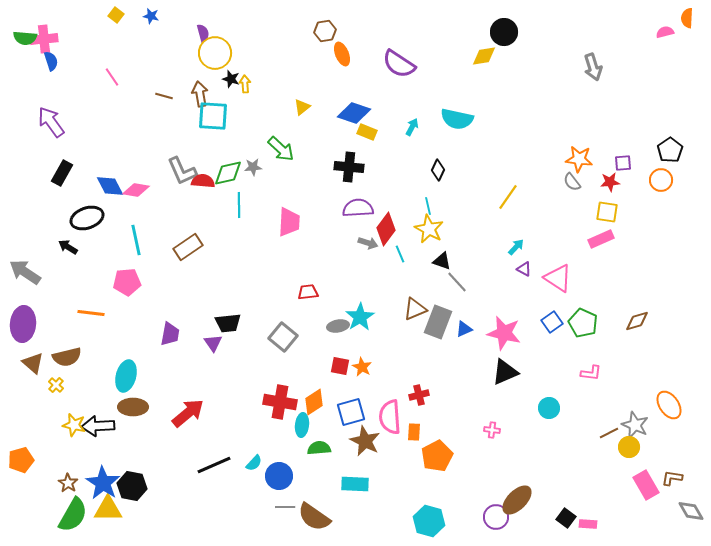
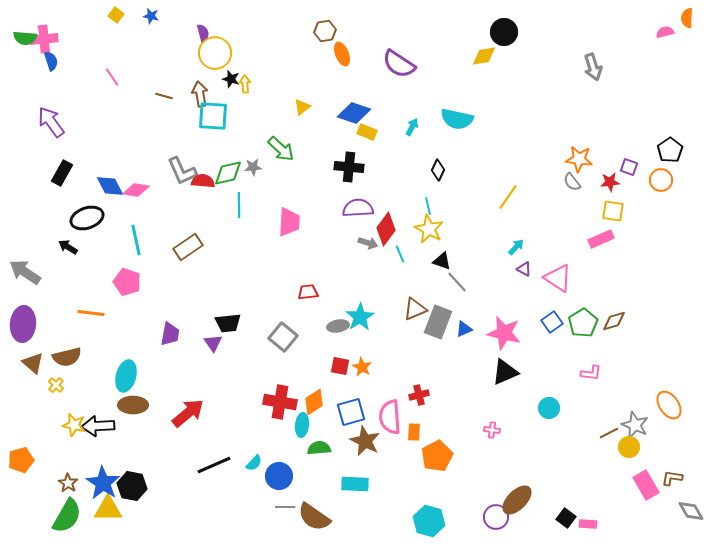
purple square at (623, 163): moved 6 px right, 4 px down; rotated 24 degrees clockwise
yellow square at (607, 212): moved 6 px right, 1 px up
pink pentagon at (127, 282): rotated 24 degrees clockwise
brown diamond at (637, 321): moved 23 px left
green pentagon at (583, 323): rotated 16 degrees clockwise
brown ellipse at (133, 407): moved 2 px up
green semicircle at (73, 515): moved 6 px left, 1 px down
